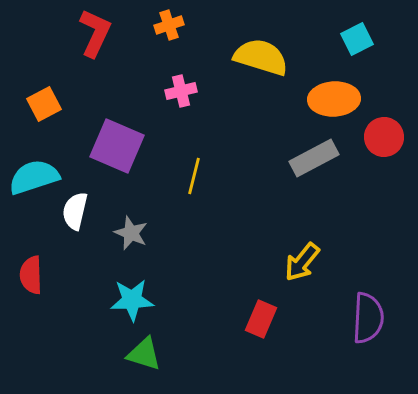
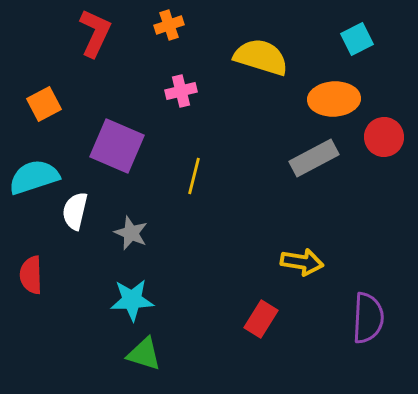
yellow arrow: rotated 120 degrees counterclockwise
red rectangle: rotated 9 degrees clockwise
